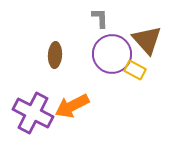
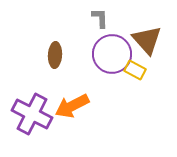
purple cross: moved 1 px left, 1 px down
